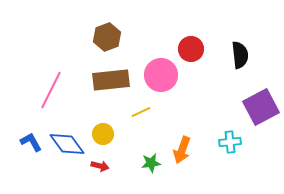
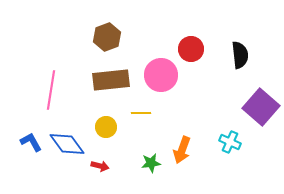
pink line: rotated 18 degrees counterclockwise
purple square: rotated 21 degrees counterclockwise
yellow line: moved 1 px down; rotated 24 degrees clockwise
yellow circle: moved 3 px right, 7 px up
cyan cross: rotated 30 degrees clockwise
